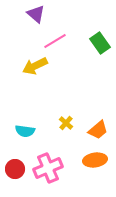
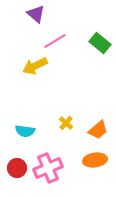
green rectangle: rotated 15 degrees counterclockwise
red circle: moved 2 px right, 1 px up
